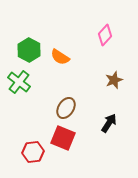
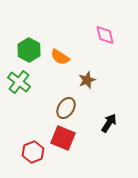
pink diamond: rotated 55 degrees counterclockwise
brown star: moved 27 px left
red hexagon: rotated 15 degrees counterclockwise
